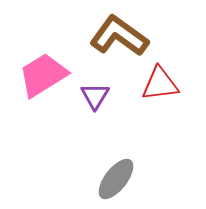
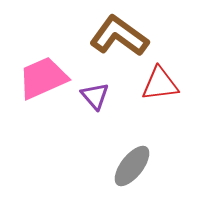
pink trapezoid: moved 3 px down; rotated 8 degrees clockwise
purple triangle: rotated 12 degrees counterclockwise
gray ellipse: moved 16 px right, 13 px up
